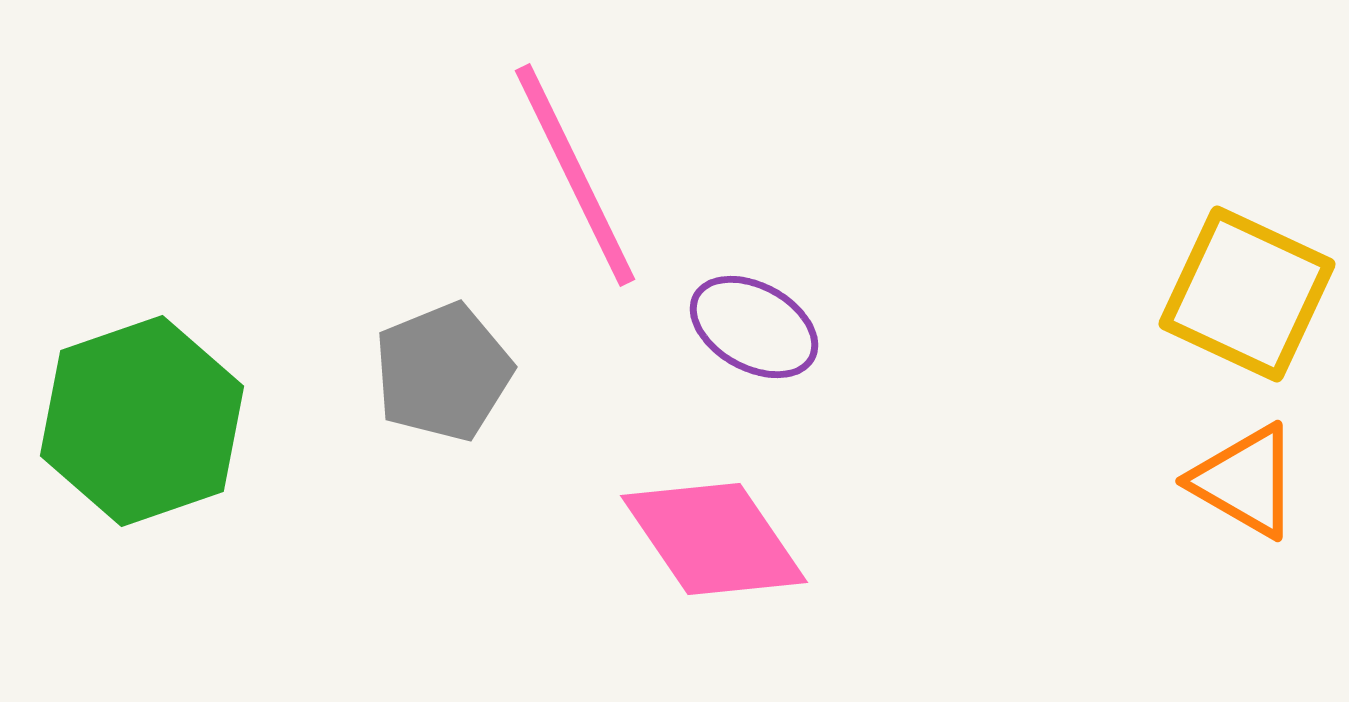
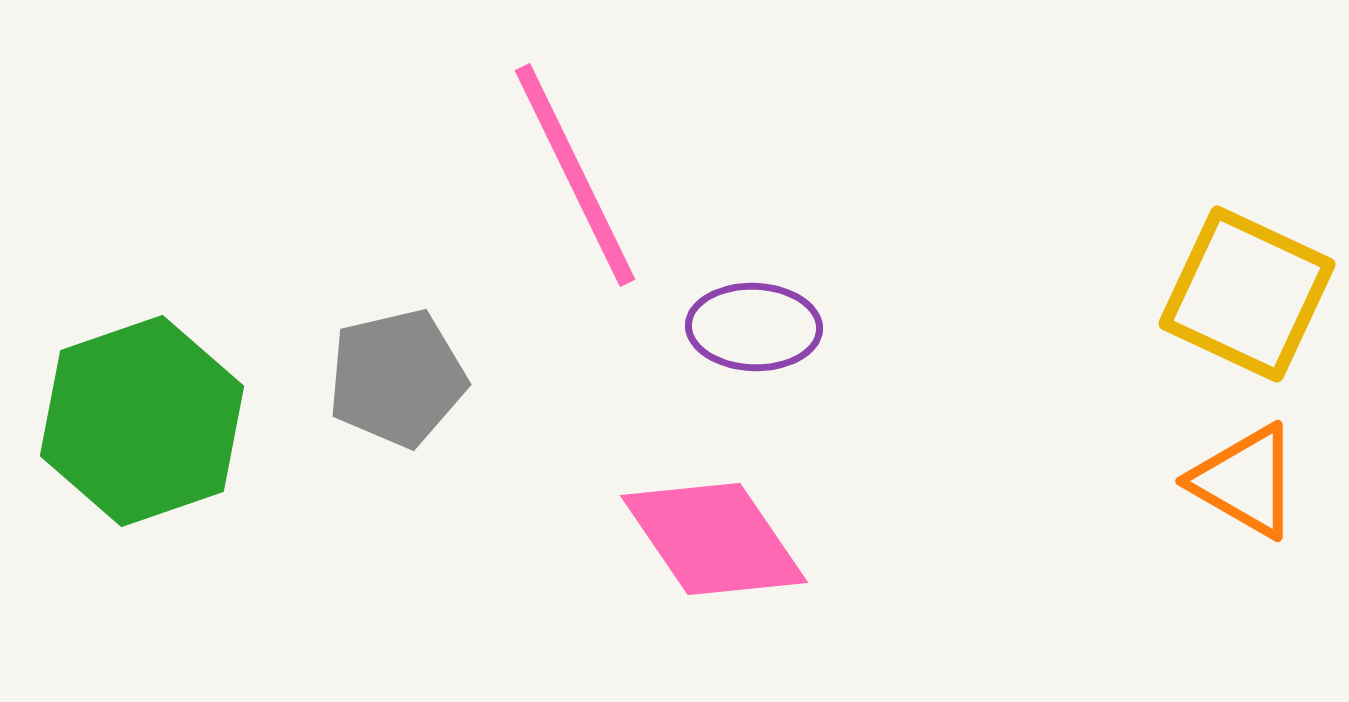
purple ellipse: rotated 27 degrees counterclockwise
gray pentagon: moved 46 px left, 6 px down; rotated 9 degrees clockwise
